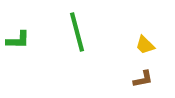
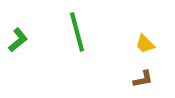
green L-shape: rotated 40 degrees counterclockwise
yellow trapezoid: moved 1 px up
